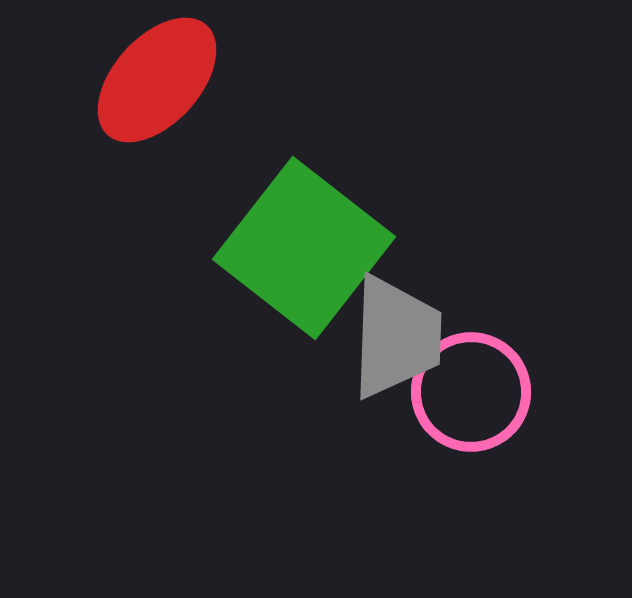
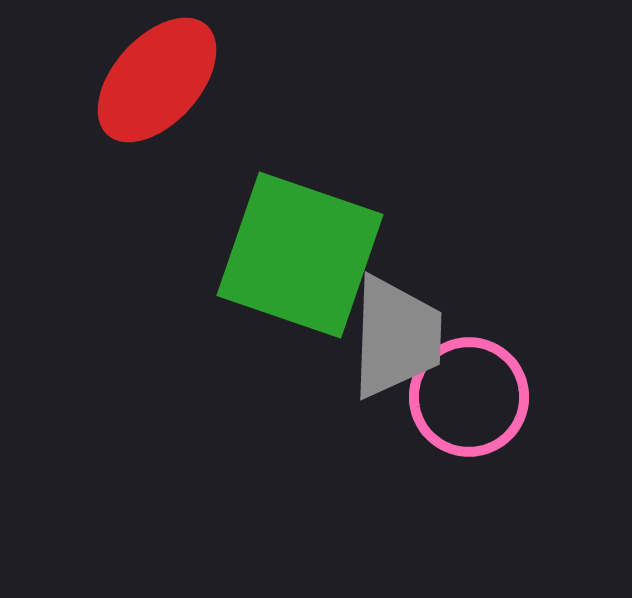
green square: moved 4 px left, 7 px down; rotated 19 degrees counterclockwise
pink circle: moved 2 px left, 5 px down
